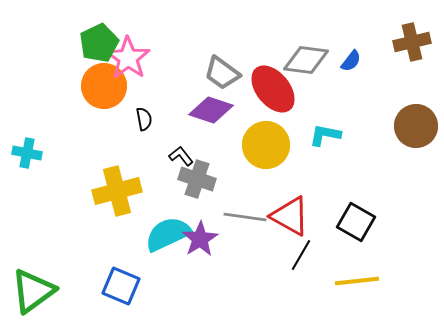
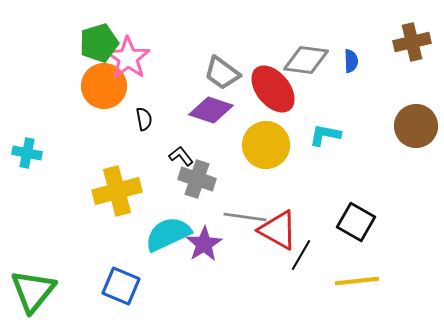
green pentagon: rotated 9 degrees clockwise
blue semicircle: rotated 40 degrees counterclockwise
red triangle: moved 12 px left, 14 px down
purple star: moved 4 px right, 5 px down
green triangle: rotated 15 degrees counterclockwise
